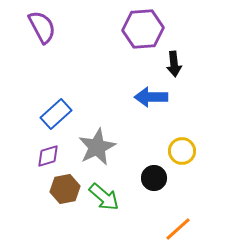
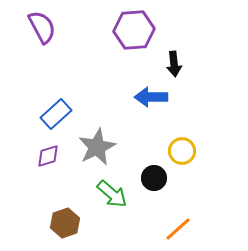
purple hexagon: moved 9 px left, 1 px down
brown hexagon: moved 34 px down; rotated 8 degrees counterclockwise
green arrow: moved 8 px right, 3 px up
